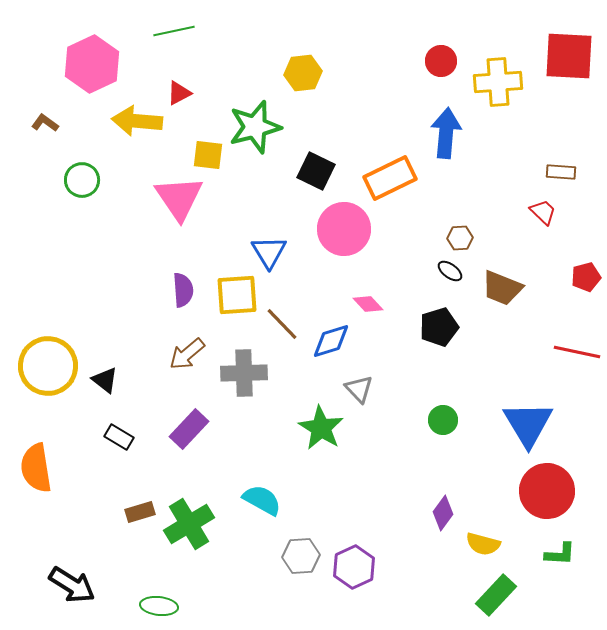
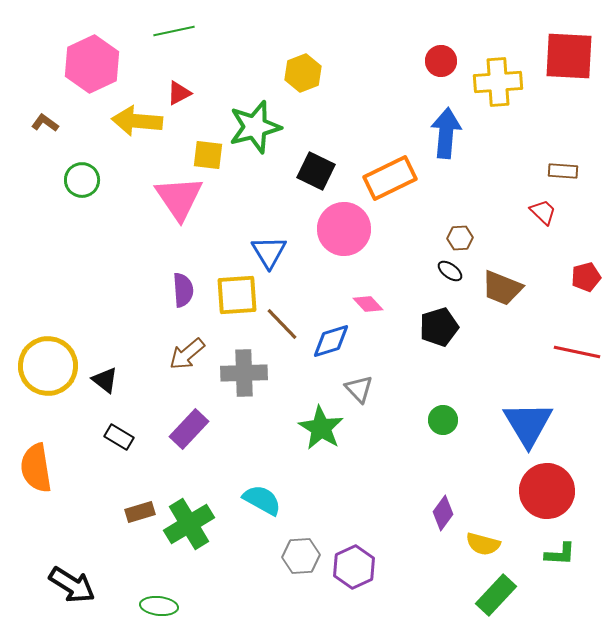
yellow hexagon at (303, 73): rotated 15 degrees counterclockwise
brown rectangle at (561, 172): moved 2 px right, 1 px up
